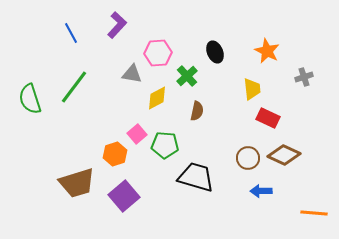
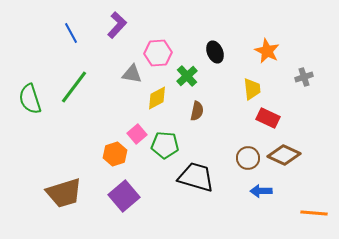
brown trapezoid: moved 13 px left, 10 px down
